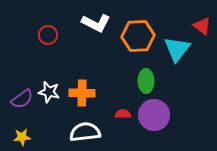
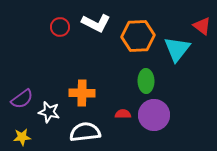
red circle: moved 12 px right, 8 px up
white star: moved 20 px down
